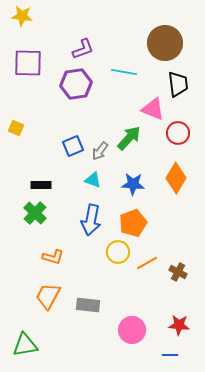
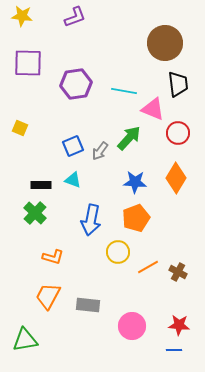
purple L-shape: moved 8 px left, 32 px up
cyan line: moved 19 px down
yellow square: moved 4 px right
cyan triangle: moved 20 px left
blue star: moved 2 px right, 2 px up
orange pentagon: moved 3 px right, 5 px up
orange line: moved 1 px right, 4 px down
pink circle: moved 4 px up
green triangle: moved 5 px up
blue line: moved 4 px right, 5 px up
